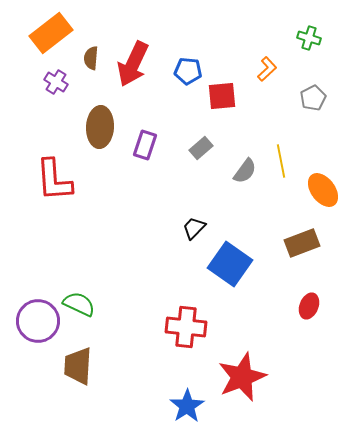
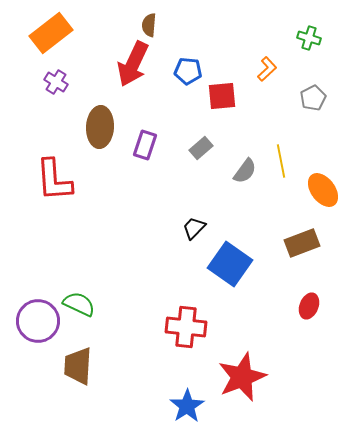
brown semicircle: moved 58 px right, 33 px up
